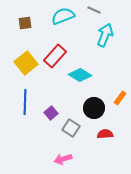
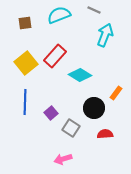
cyan semicircle: moved 4 px left, 1 px up
orange rectangle: moved 4 px left, 5 px up
